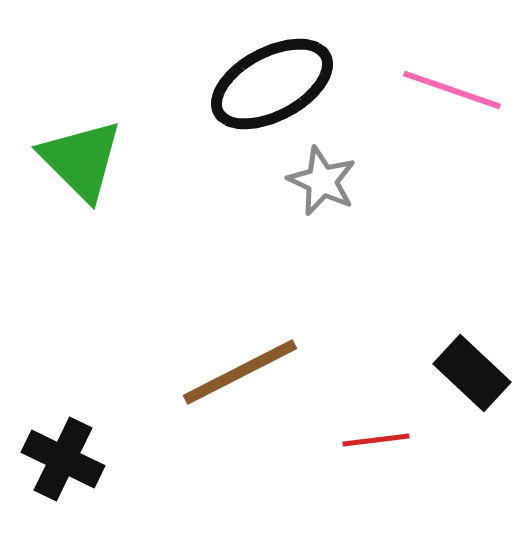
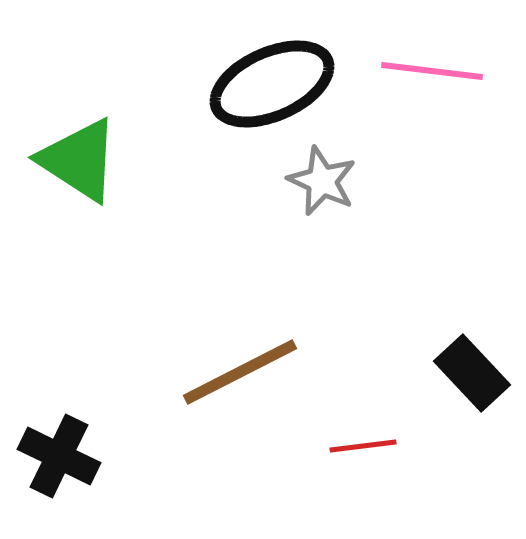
black ellipse: rotated 4 degrees clockwise
pink line: moved 20 px left, 19 px up; rotated 12 degrees counterclockwise
green triangle: moved 2 px left; rotated 12 degrees counterclockwise
black rectangle: rotated 4 degrees clockwise
red line: moved 13 px left, 6 px down
black cross: moved 4 px left, 3 px up
